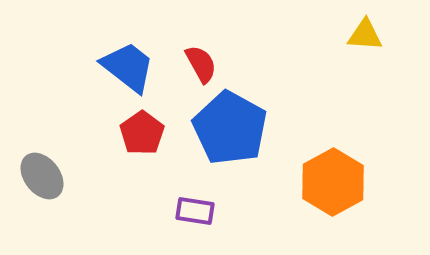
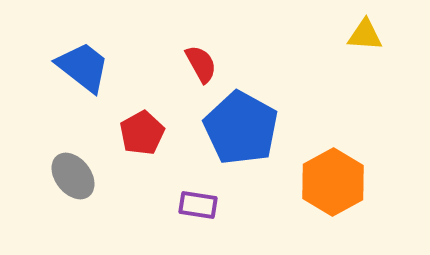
blue trapezoid: moved 45 px left
blue pentagon: moved 11 px right
red pentagon: rotated 6 degrees clockwise
gray ellipse: moved 31 px right
purple rectangle: moved 3 px right, 6 px up
